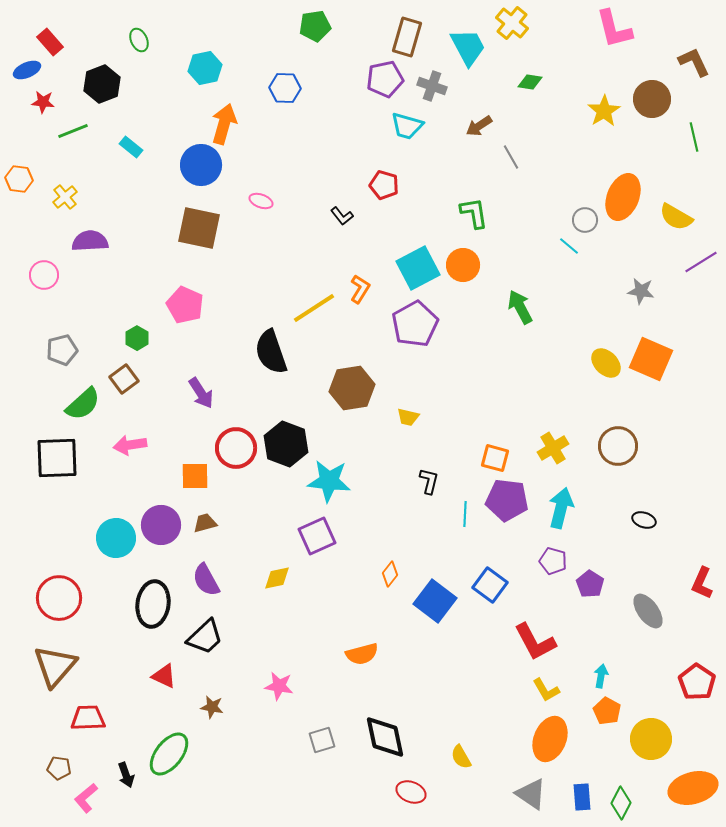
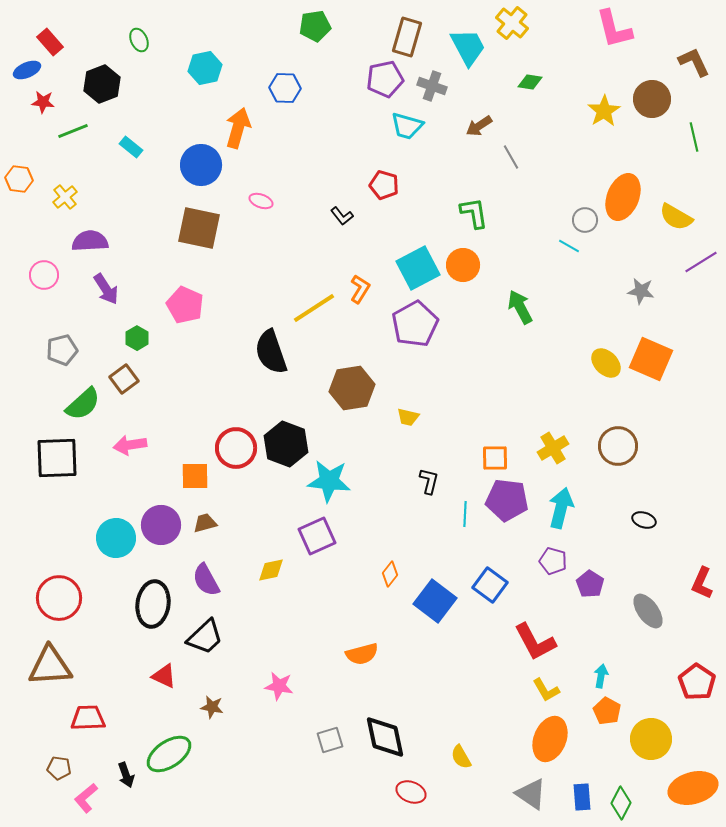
orange arrow at (224, 124): moved 14 px right, 4 px down
cyan line at (569, 246): rotated 10 degrees counterclockwise
purple arrow at (201, 393): moved 95 px left, 104 px up
orange square at (495, 458): rotated 16 degrees counterclockwise
yellow diamond at (277, 578): moved 6 px left, 8 px up
brown triangle at (55, 666): moved 5 px left; rotated 45 degrees clockwise
gray square at (322, 740): moved 8 px right
green ellipse at (169, 754): rotated 18 degrees clockwise
